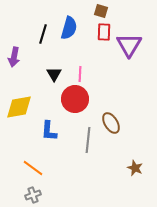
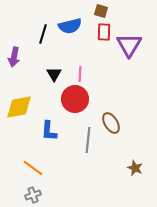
blue semicircle: moved 1 px right, 2 px up; rotated 60 degrees clockwise
